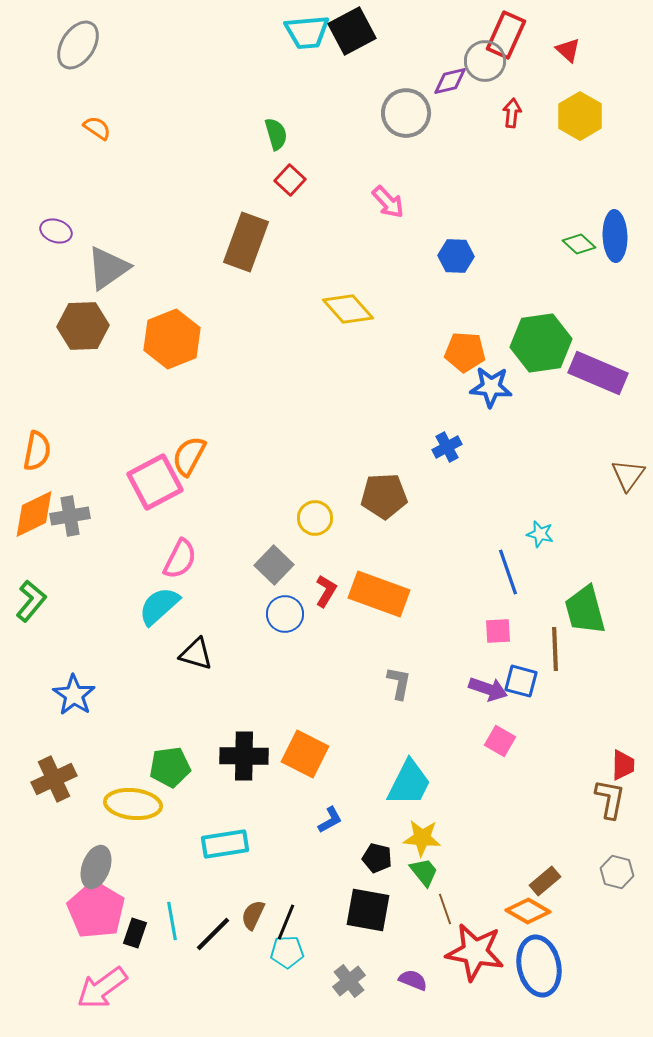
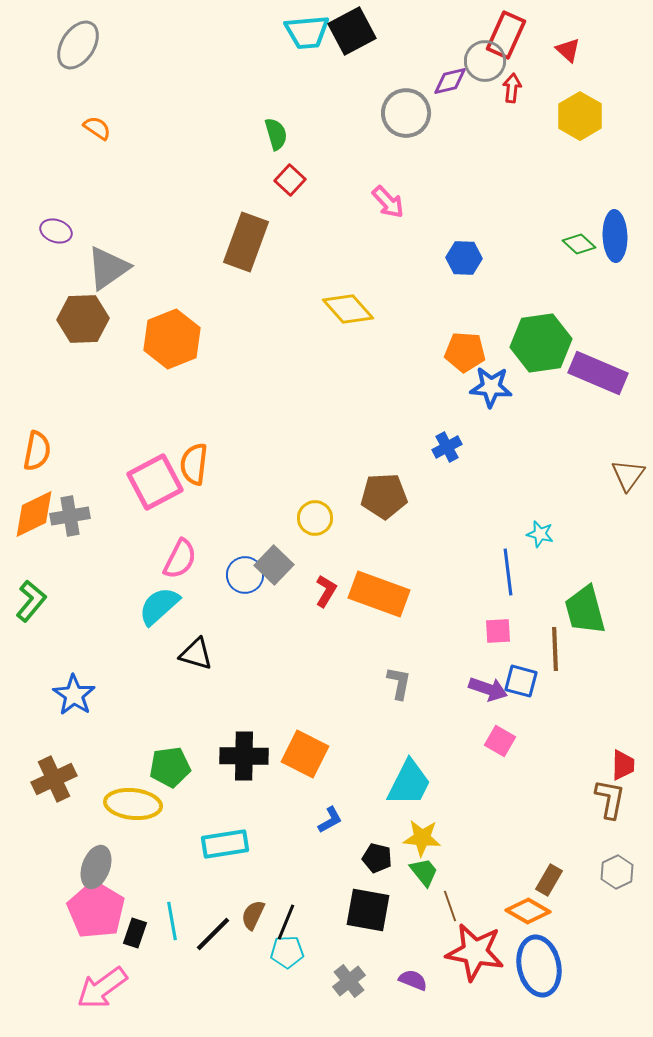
red arrow at (512, 113): moved 25 px up
blue hexagon at (456, 256): moved 8 px right, 2 px down
brown hexagon at (83, 326): moved 7 px up
orange semicircle at (189, 456): moved 5 px right, 8 px down; rotated 21 degrees counterclockwise
blue line at (508, 572): rotated 12 degrees clockwise
blue circle at (285, 614): moved 40 px left, 39 px up
gray hexagon at (617, 872): rotated 20 degrees clockwise
brown rectangle at (545, 881): moved 4 px right, 1 px up; rotated 20 degrees counterclockwise
brown line at (445, 909): moved 5 px right, 3 px up
